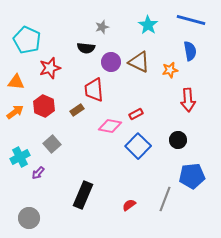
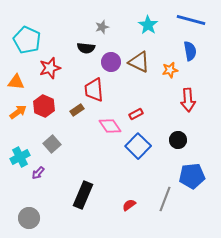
orange arrow: moved 3 px right
pink diamond: rotated 45 degrees clockwise
